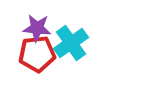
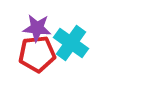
cyan cross: rotated 20 degrees counterclockwise
